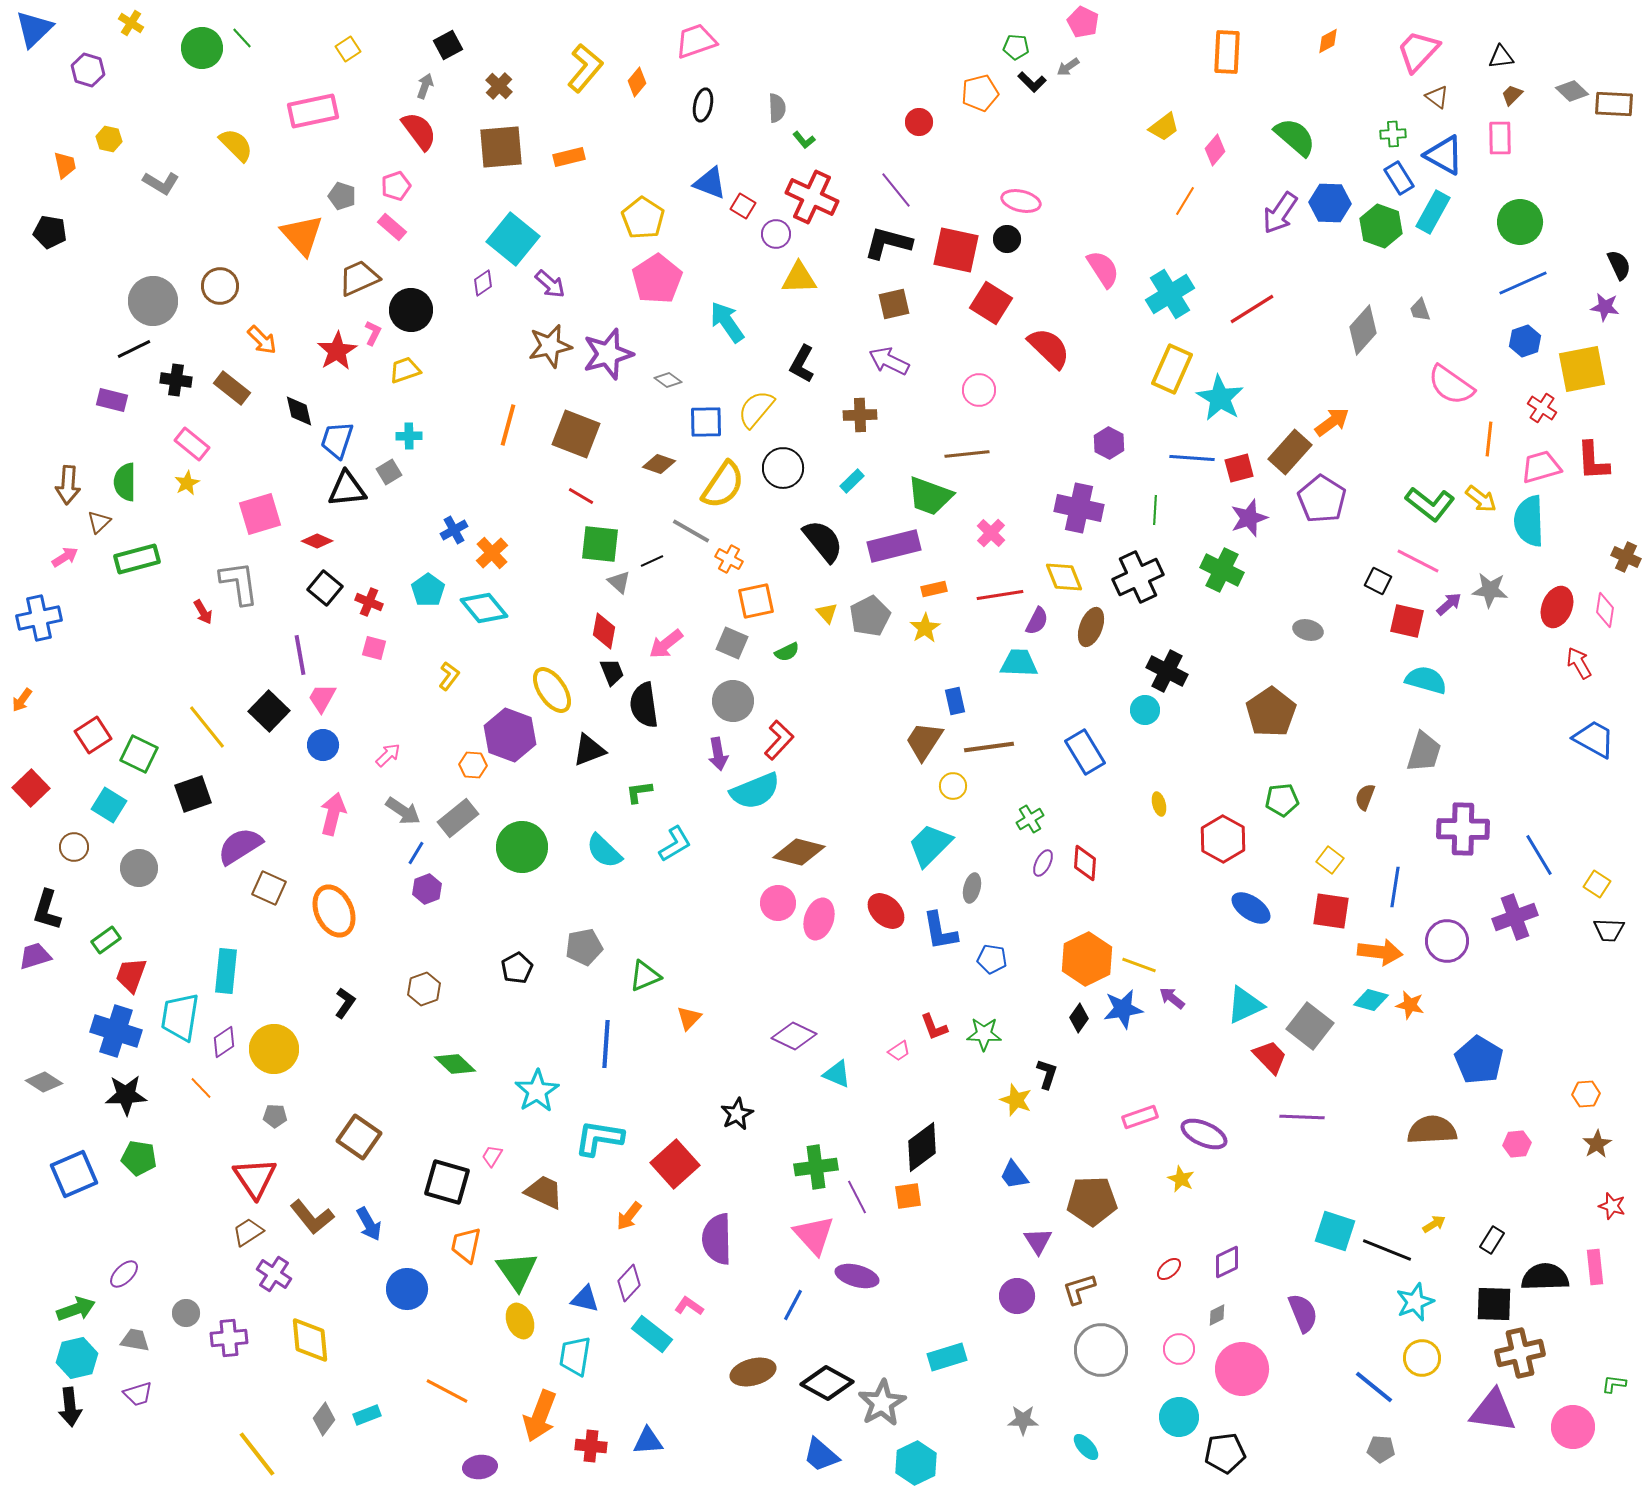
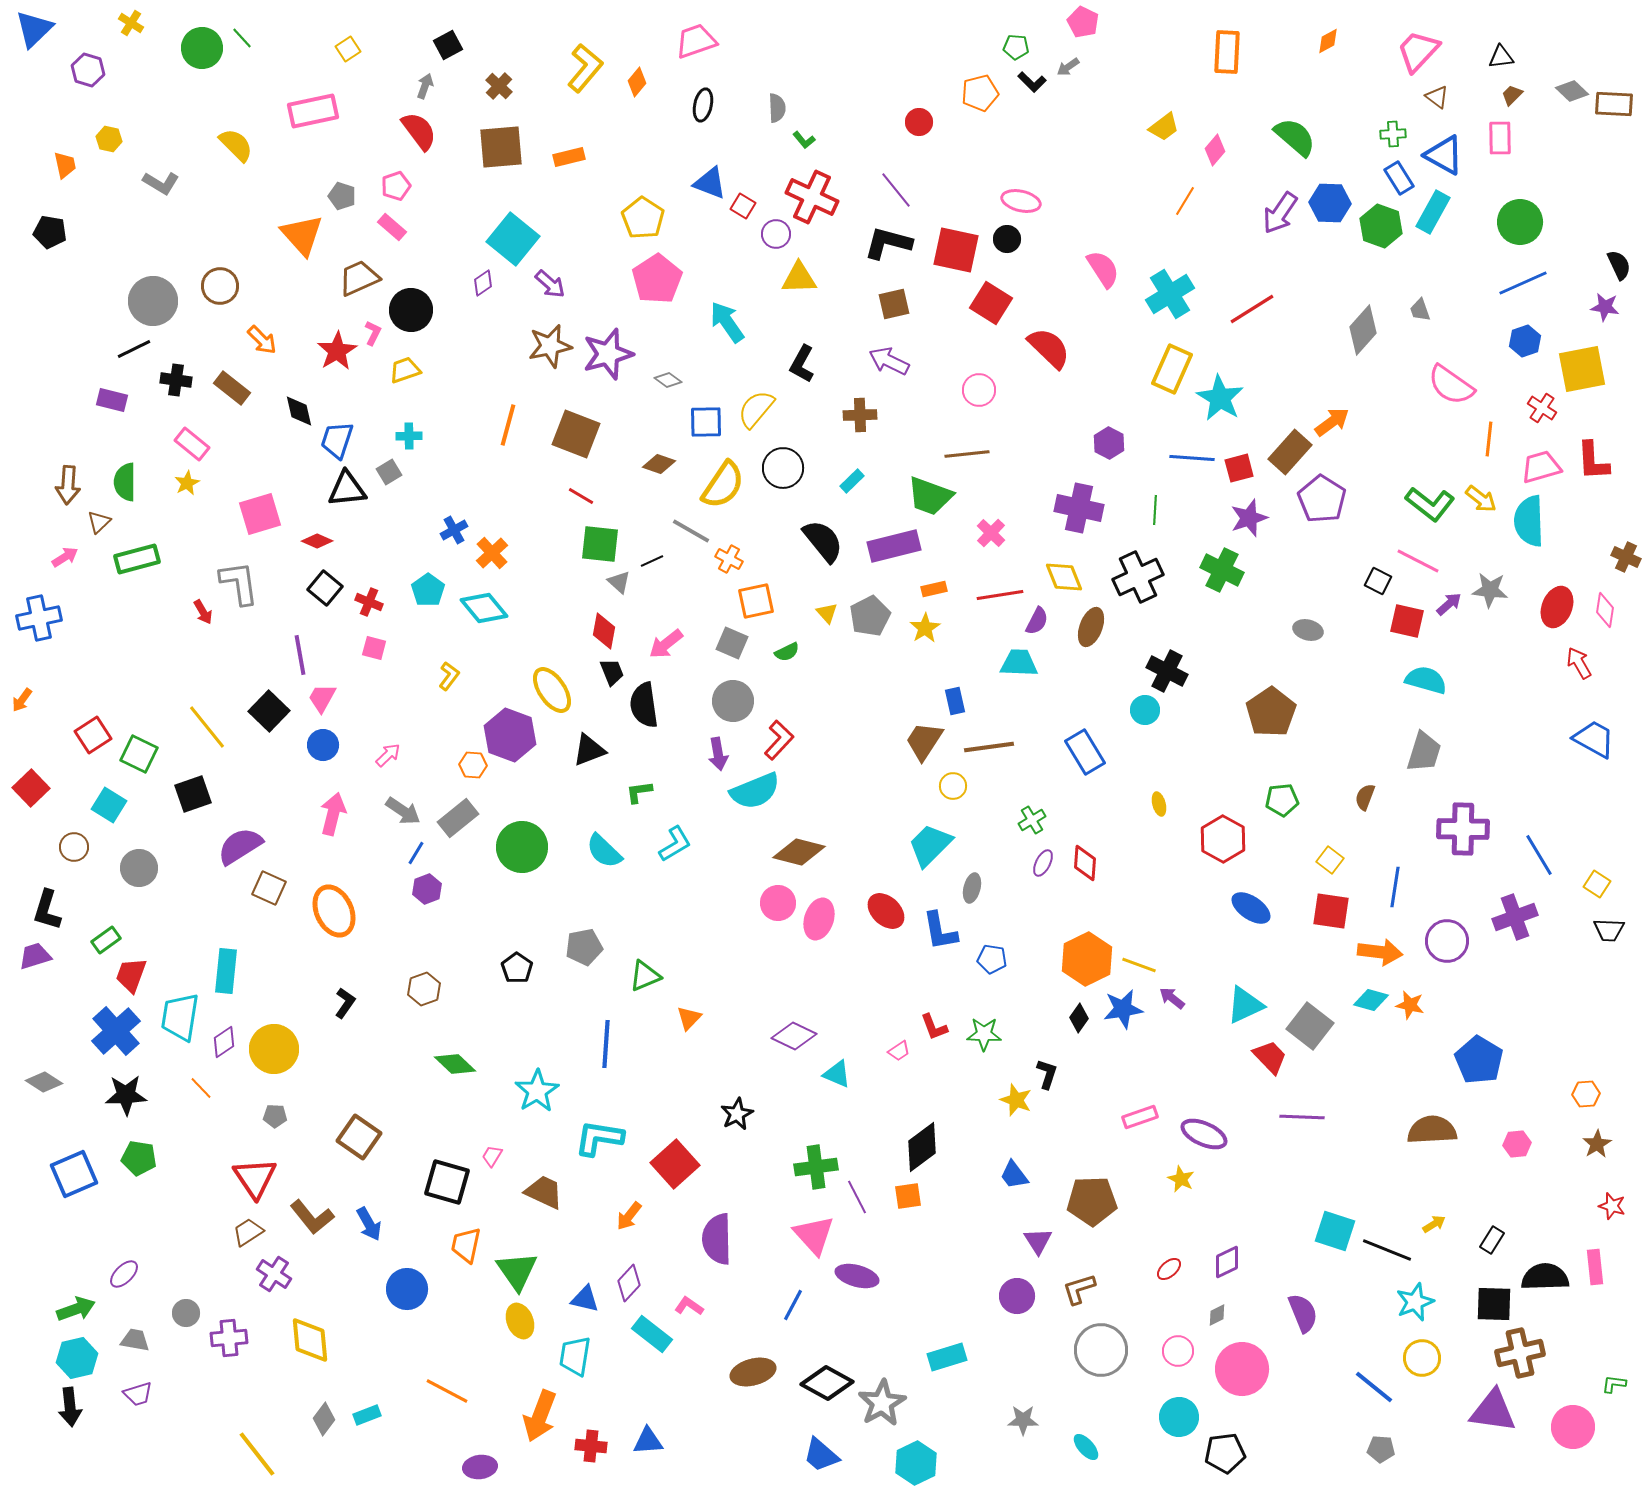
green cross at (1030, 819): moved 2 px right, 1 px down
black pentagon at (517, 968): rotated 8 degrees counterclockwise
blue cross at (116, 1031): rotated 30 degrees clockwise
pink circle at (1179, 1349): moved 1 px left, 2 px down
